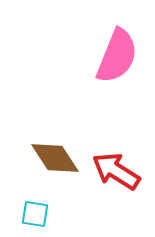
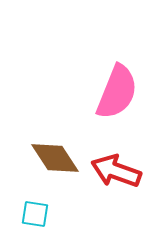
pink semicircle: moved 36 px down
red arrow: rotated 12 degrees counterclockwise
